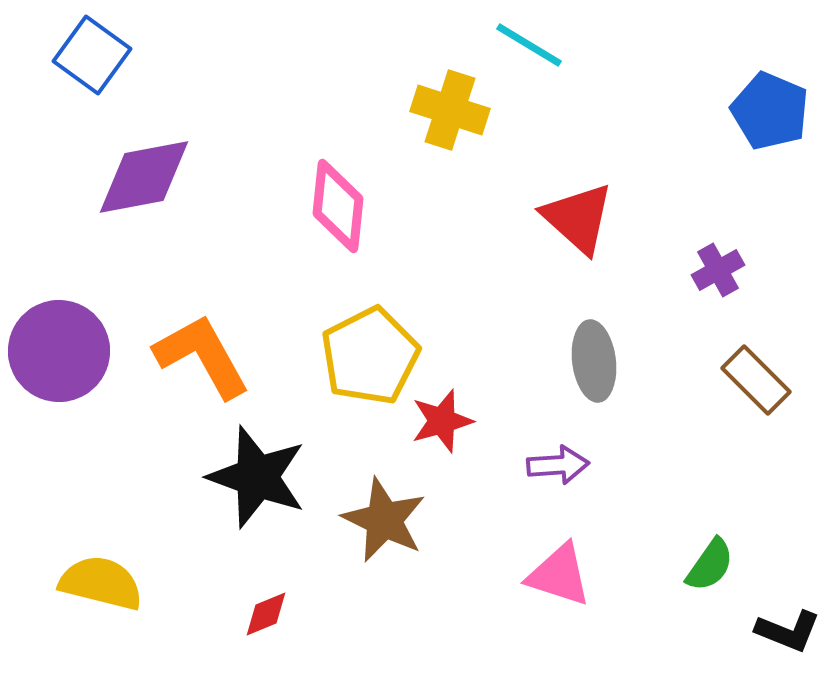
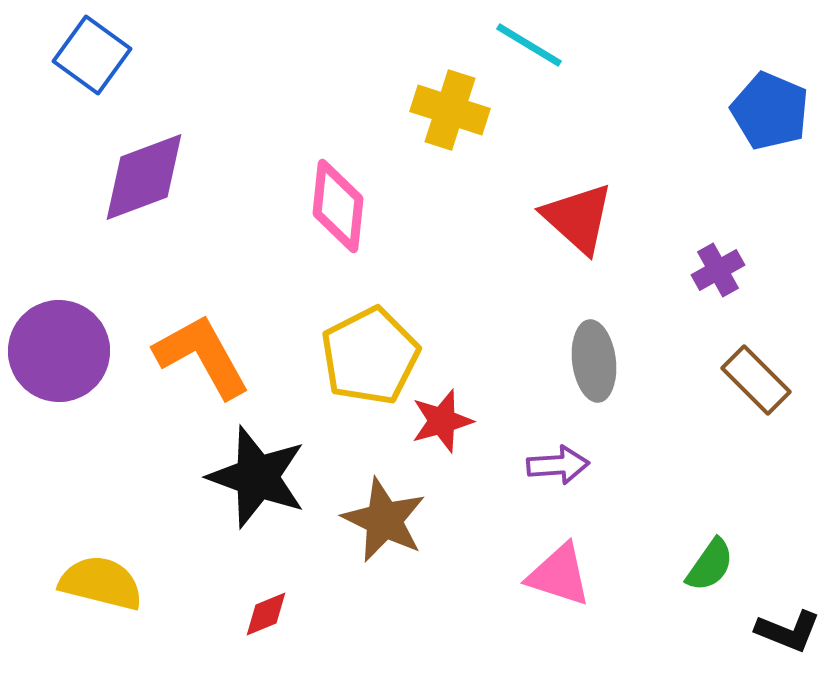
purple diamond: rotated 10 degrees counterclockwise
